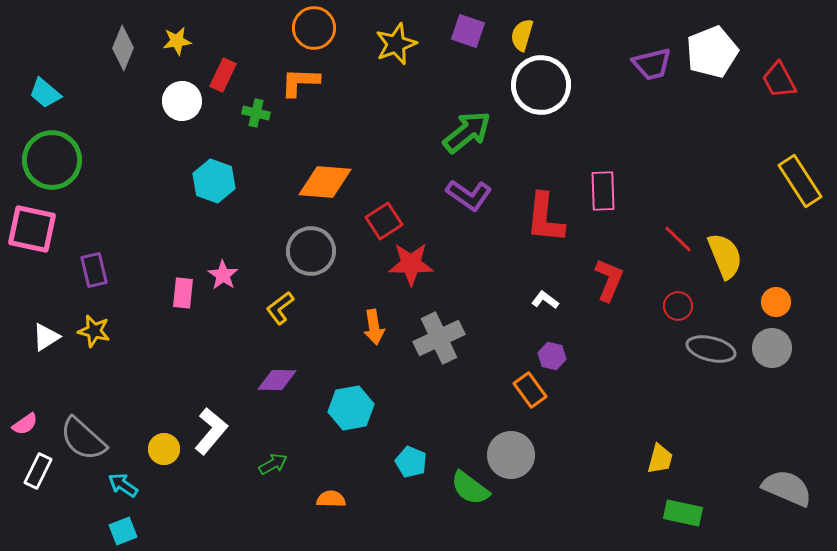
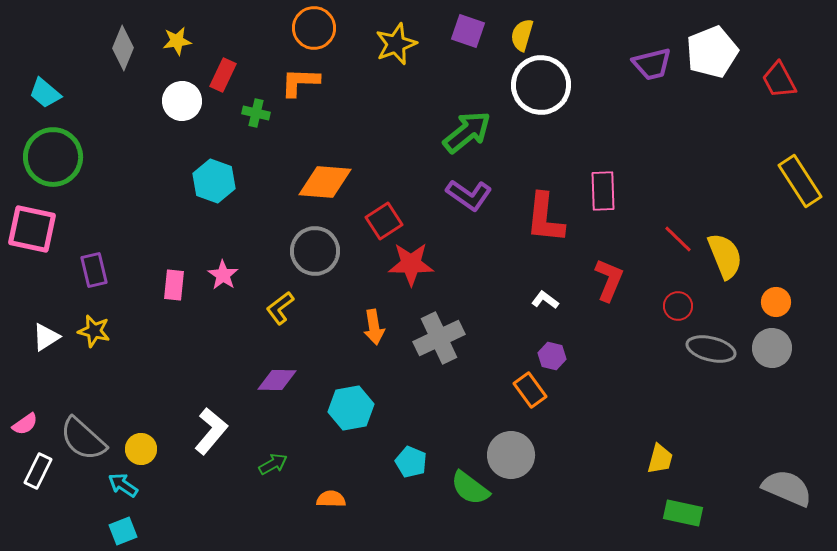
green circle at (52, 160): moved 1 px right, 3 px up
gray circle at (311, 251): moved 4 px right
pink rectangle at (183, 293): moved 9 px left, 8 px up
yellow circle at (164, 449): moved 23 px left
